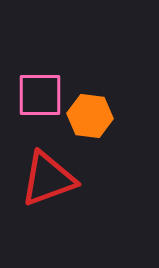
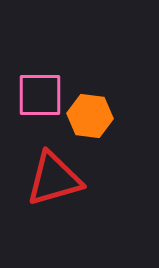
red triangle: moved 6 px right; rotated 4 degrees clockwise
